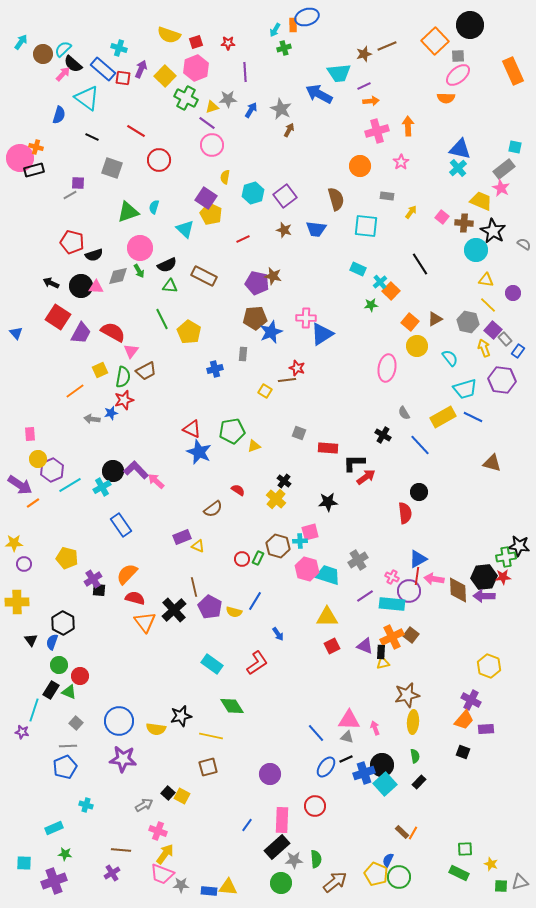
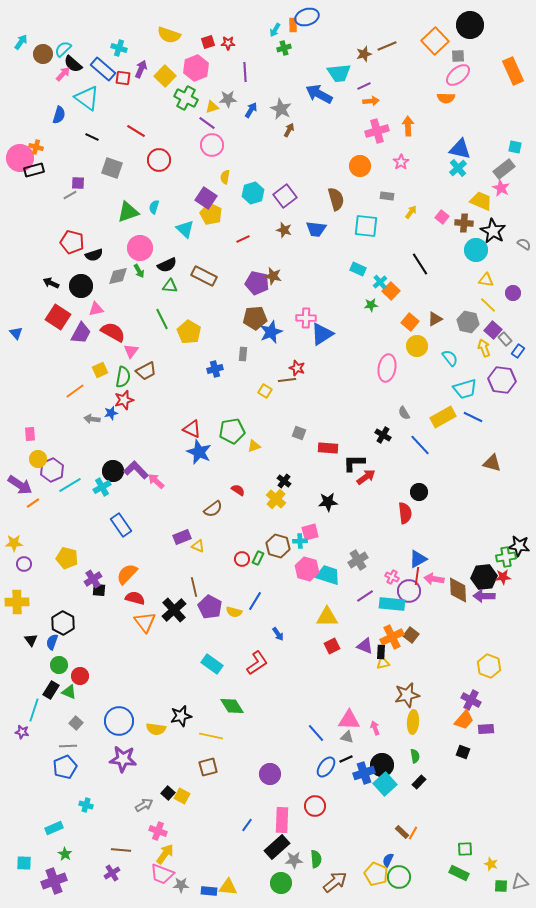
red square at (196, 42): moved 12 px right
pink triangle at (96, 287): moved 22 px down; rotated 14 degrees counterclockwise
green star at (65, 854): rotated 24 degrees clockwise
